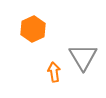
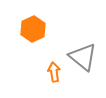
gray triangle: rotated 20 degrees counterclockwise
